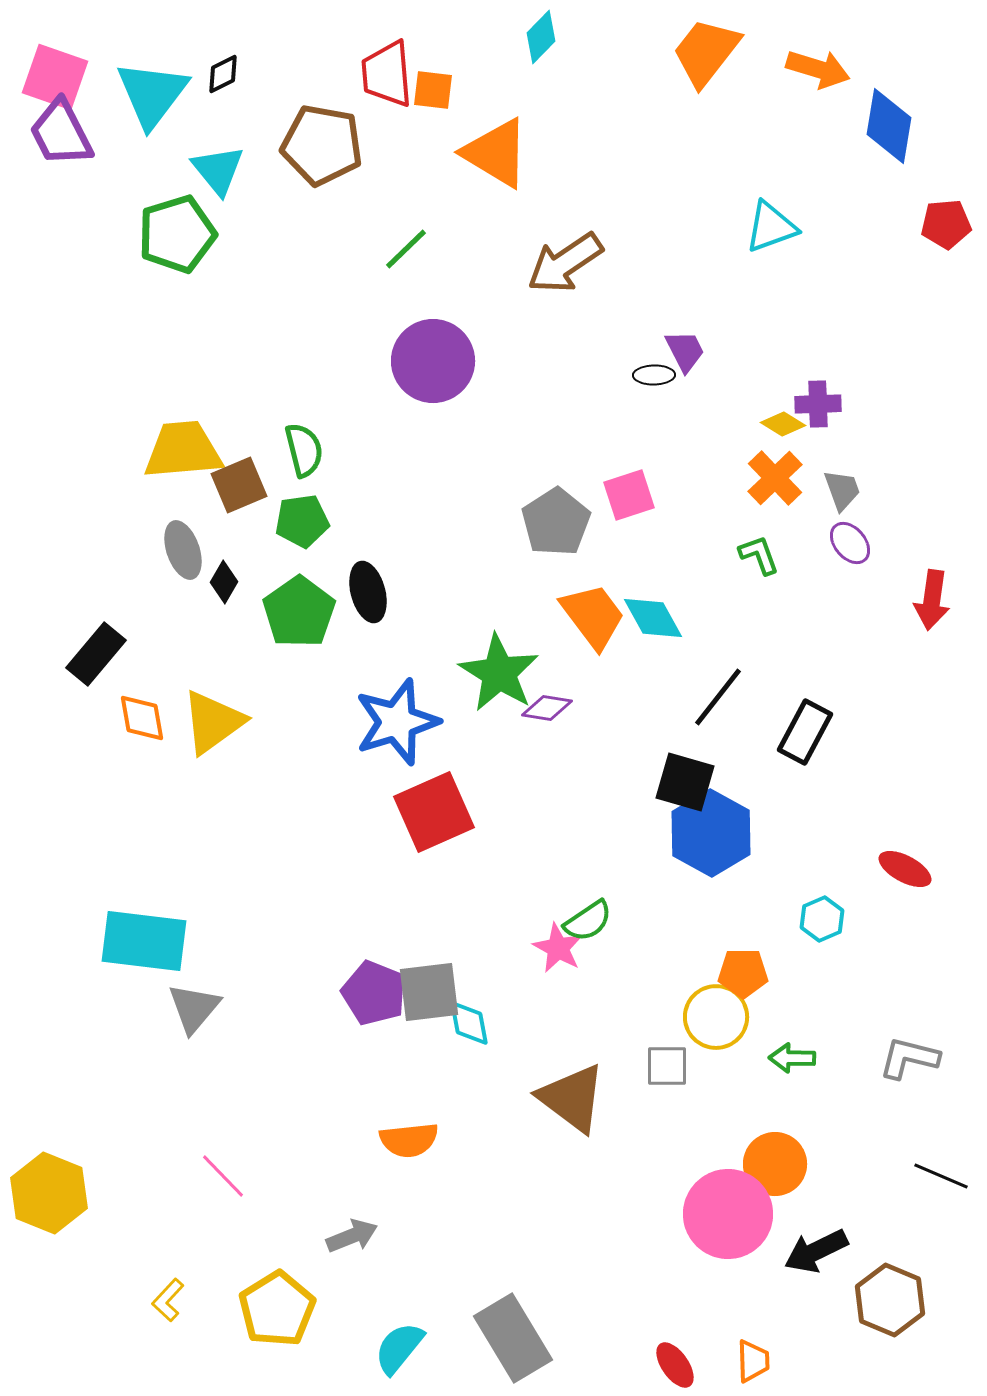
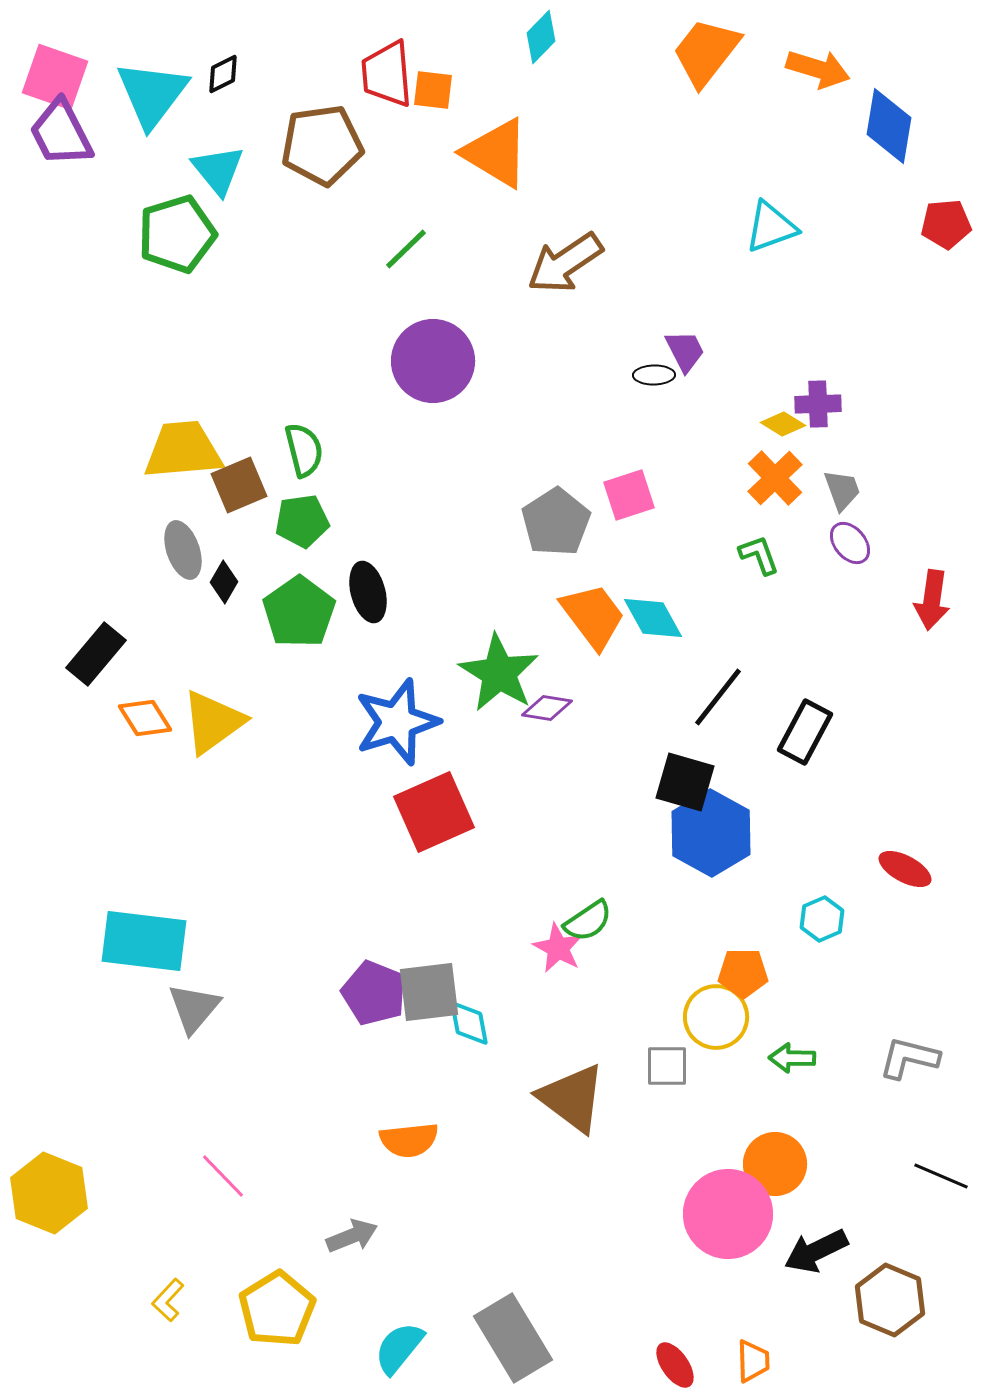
brown pentagon at (322, 145): rotated 18 degrees counterclockwise
orange diamond at (142, 718): moved 3 px right; rotated 22 degrees counterclockwise
